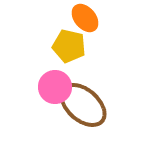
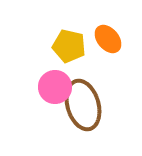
orange ellipse: moved 23 px right, 21 px down
brown ellipse: rotated 33 degrees clockwise
